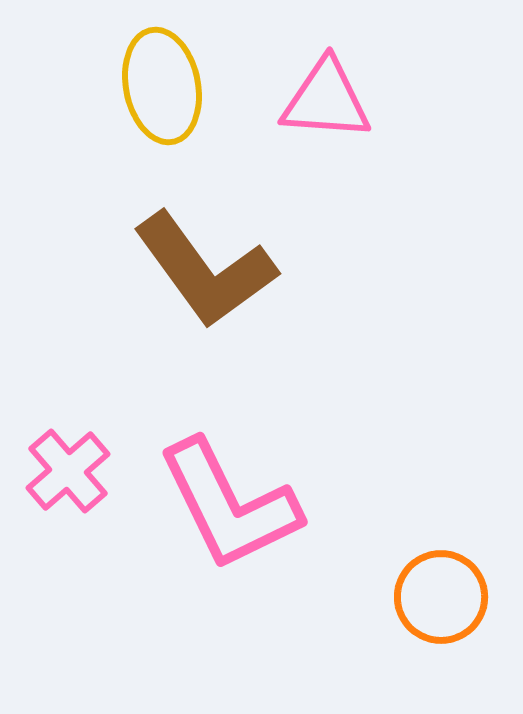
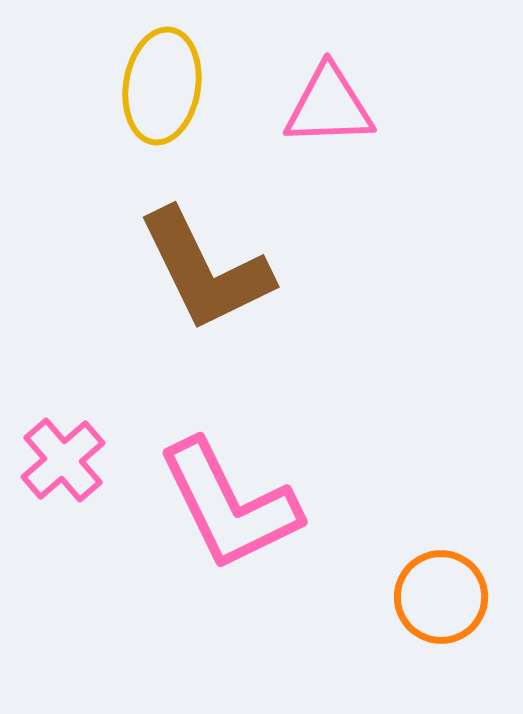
yellow ellipse: rotated 20 degrees clockwise
pink triangle: moved 3 px right, 6 px down; rotated 6 degrees counterclockwise
brown L-shape: rotated 10 degrees clockwise
pink cross: moved 5 px left, 11 px up
